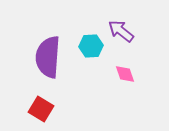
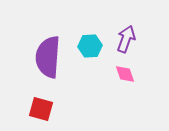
purple arrow: moved 5 px right, 8 px down; rotated 72 degrees clockwise
cyan hexagon: moved 1 px left
red square: rotated 15 degrees counterclockwise
